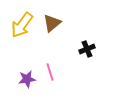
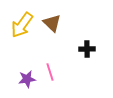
brown triangle: rotated 36 degrees counterclockwise
black cross: rotated 21 degrees clockwise
